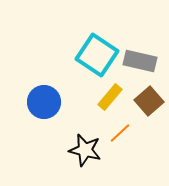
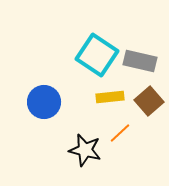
yellow rectangle: rotated 44 degrees clockwise
